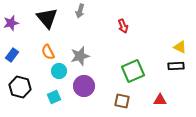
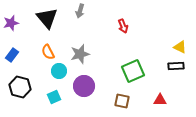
gray star: moved 2 px up
